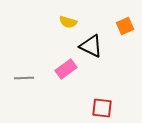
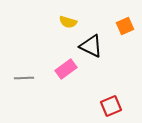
red square: moved 9 px right, 2 px up; rotated 30 degrees counterclockwise
